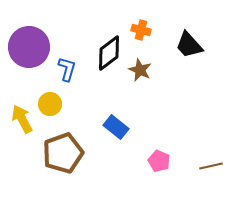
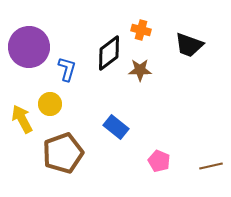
black trapezoid: rotated 28 degrees counterclockwise
brown star: rotated 25 degrees counterclockwise
